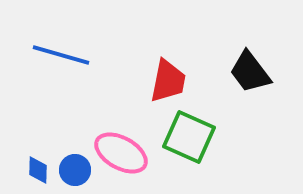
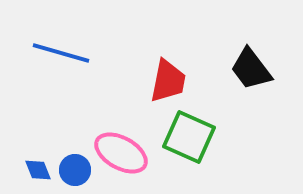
blue line: moved 2 px up
black trapezoid: moved 1 px right, 3 px up
blue diamond: rotated 24 degrees counterclockwise
